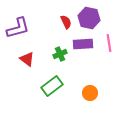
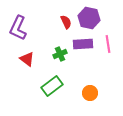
purple L-shape: rotated 130 degrees clockwise
pink line: moved 1 px left, 1 px down
